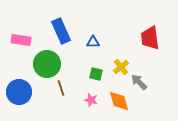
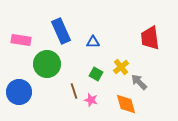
green square: rotated 16 degrees clockwise
brown line: moved 13 px right, 3 px down
orange diamond: moved 7 px right, 3 px down
